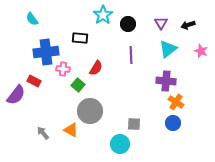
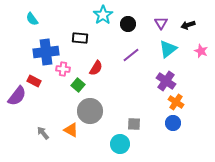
purple line: rotated 54 degrees clockwise
purple cross: rotated 30 degrees clockwise
purple semicircle: moved 1 px right, 1 px down
